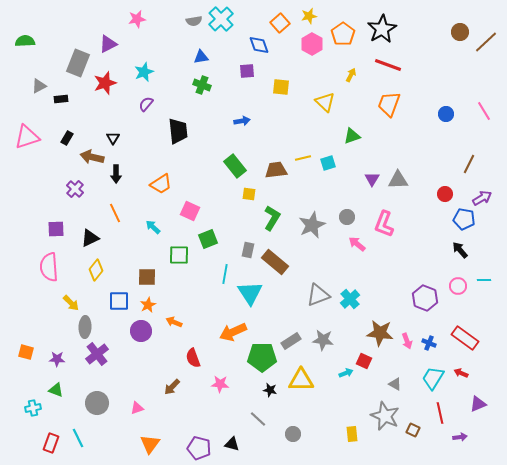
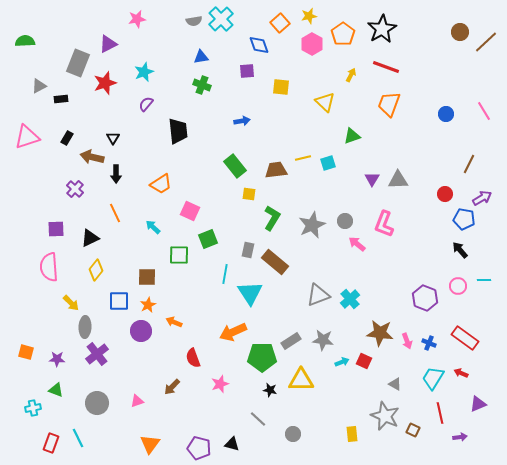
red line at (388, 65): moved 2 px left, 2 px down
gray circle at (347, 217): moved 2 px left, 4 px down
cyan arrow at (346, 373): moved 4 px left, 11 px up
pink star at (220, 384): rotated 24 degrees counterclockwise
pink triangle at (137, 408): moved 7 px up
